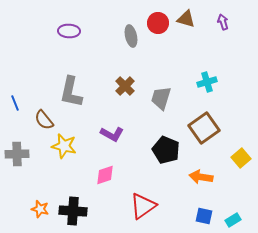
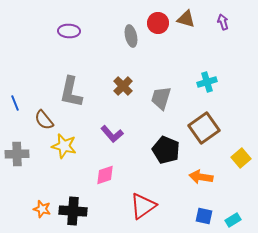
brown cross: moved 2 px left
purple L-shape: rotated 20 degrees clockwise
orange star: moved 2 px right
